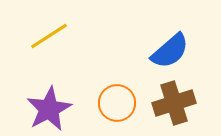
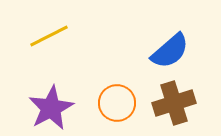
yellow line: rotated 6 degrees clockwise
purple star: moved 2 px right, 1 px up
